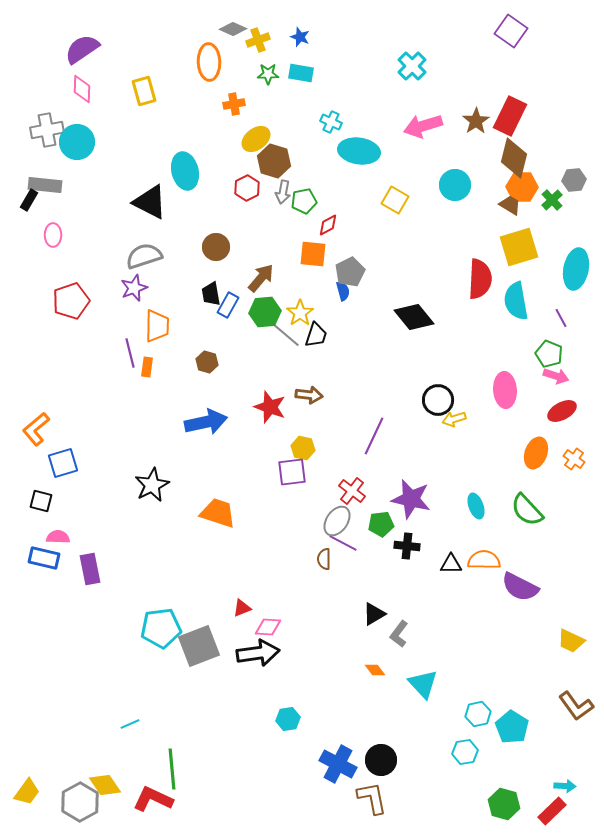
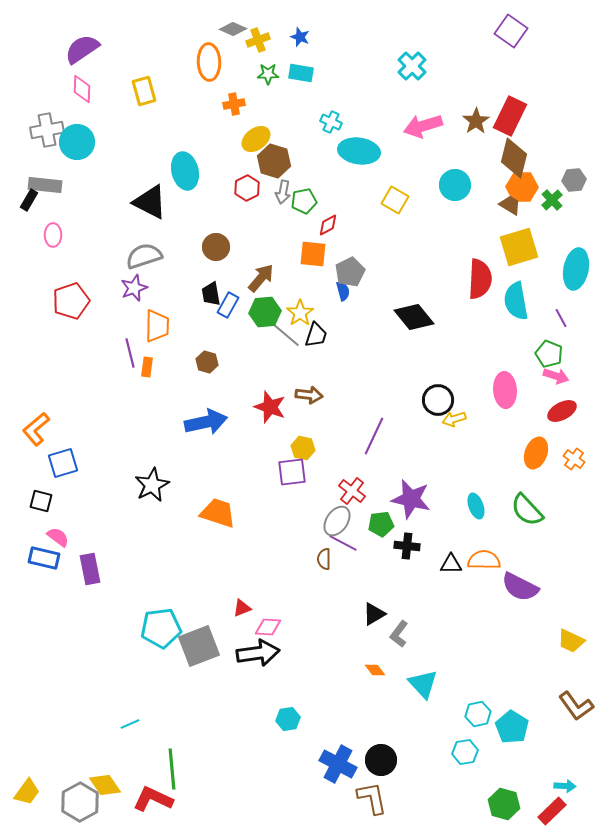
pink semicircle at (58, 537): rotated 35 degrees clockwise
